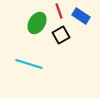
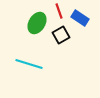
blue rectangle: moved 1 px left, 2 px down
